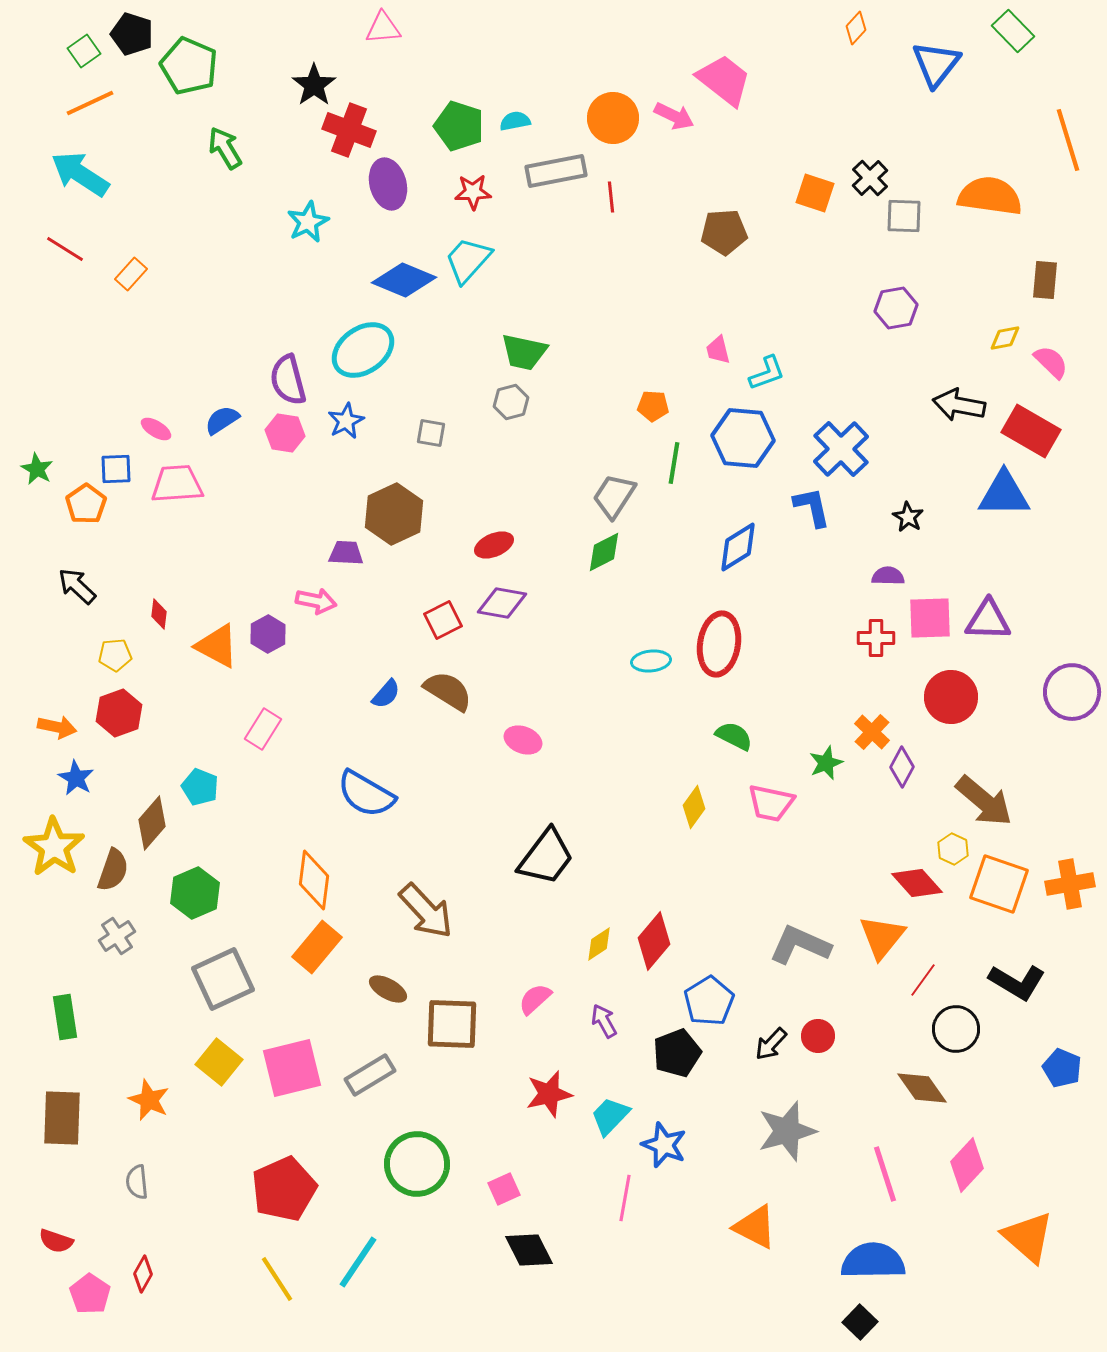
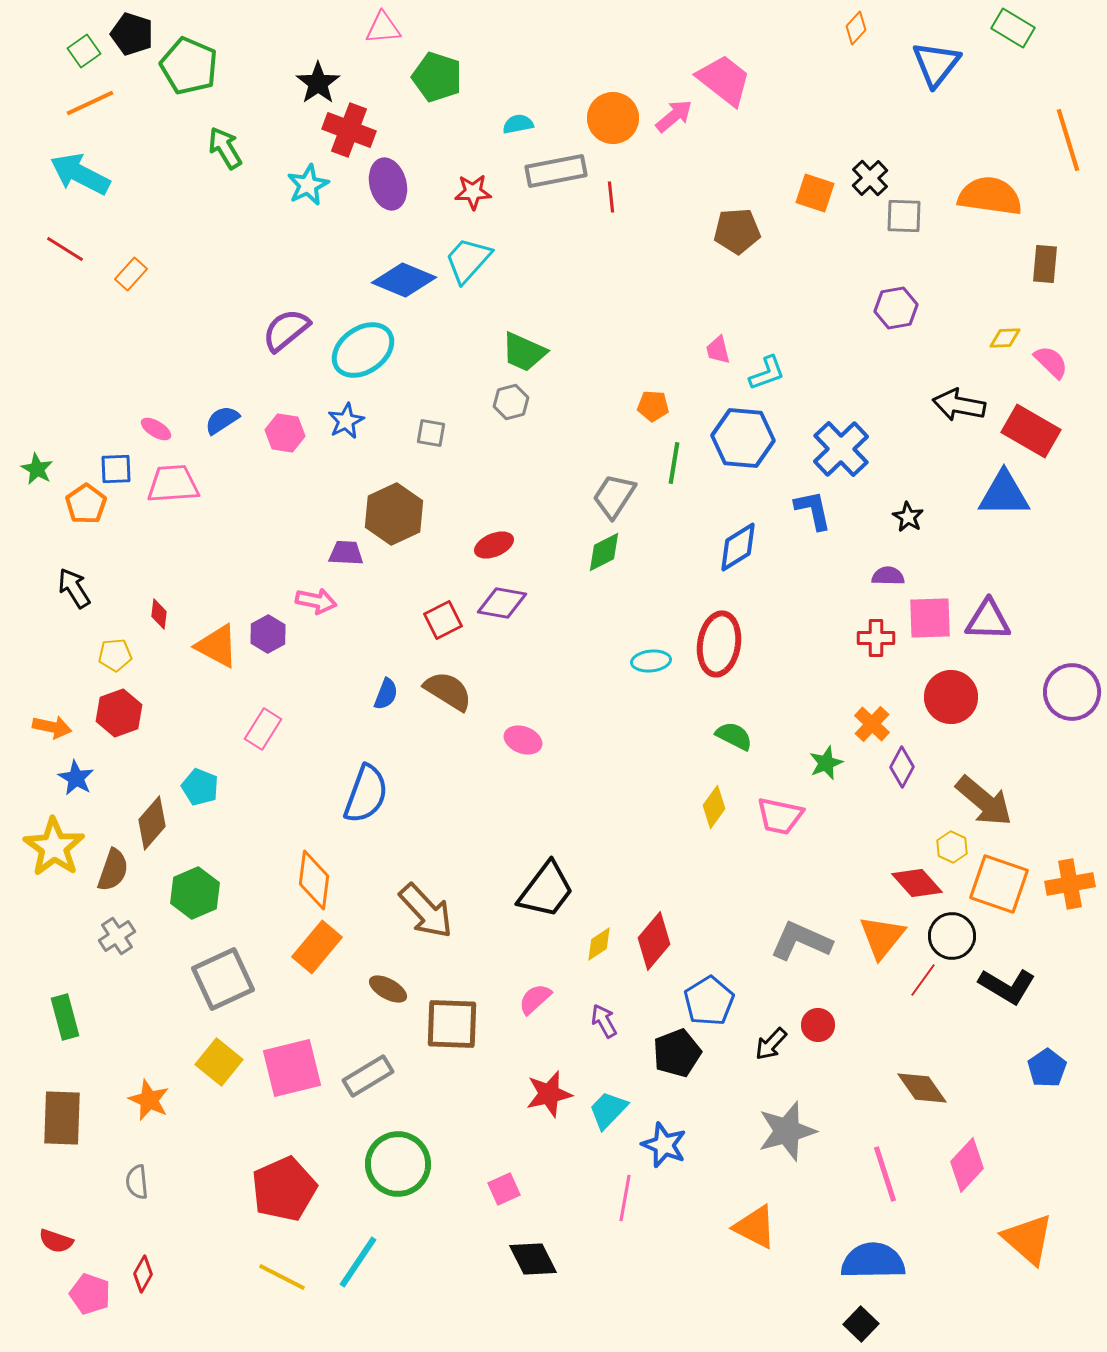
green rectangle at (1013, 31): moved 3 px up; rotated 15 degrees counterclockwise
black star at (314, 85): moved 4 px right, 2 px up
pink arrow at (674, 116): rotated 66 degrees counterclockwise
cyan semicircle at (515, 121): moved 3 px right, 3 px down
green pentagon at (459, 126): moved 22 px left, 49 px up
cyan arrow at (80, 174): rotated 6 degrees counterclockwise
cyan star at (308, 222): moved 37 px up
brown pentagon at (724, 232): moved 13 px right, 1 px up
brown rectangle at (1045, 280): moved 16 px up
yellow diamond at (1005, 338): rotated 8 degrees clockwise
green trapezoid at (524, 352): rotated 12 degrees clockwise
purple semicircle at (288, 380): moved 2 px left, 50 px up; rotated 66 degrees clockwise
pink trapezoid at (177, 484): moved 4 px left
blue L-shape at (812, 507): moved 1 px right, 3 px down
black arrow at (77, 586): moved 3 px left, 2 px down; rotated 15 degrees clockwise
blue semicircle at (386, 694): rotated 20 degrees counterclockwise
orange arrow at (57, 727): moved 5 px left
orange cross at (872, 732): moved 8 px up
blue semicircle at (366, 794): rotated 100 degrees counterclockwise
pink trapezoid at (771, 803): moved 9 px right, 13 px down
yellow diamond at (694, 807): moved 20 px right
yellow hexagon at (953, 849): moved 1 px left, 2 px up
black trapezoid at (546, 857): moved 33 px down
gray L-shape at (800, 945): moved 1 px right, 4 px up
black L-shape at (1017, 982): moved 10 px left, 4 px down
green rectangle at (65, 1017): rotated 6 degrees counterclockwise
black circle at (956, 1029): moved 4 px left, 93 px up
red circle at (818, 1036): moved 11 px up
blue pentagon at (1062, 1068): moved 15 px left; rotated 15 degrees clockwise
gray rectangle at (370, 1075): moved 2 px left, 1 px down
cyan trapezoid at (610, 1116): moved 2 px left, 6 px up
green circle at (417, 1164): moved 19 px left
orange triangle at (1028, 1237): moved 2 px down
black diamond at (529, 1250): moved 4 px right, 9 px down
yellow line at (277, 1279): moved 5 px right, 2 px up; rotated 30 degrees counterclockwise
pink pentagon at (90, 1294): rotated 15 degrees counterclockwise
black square at (860, 1322): moved 1 px right, 2 px down
